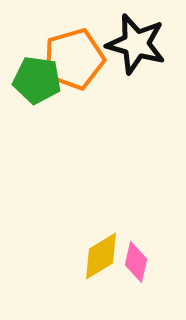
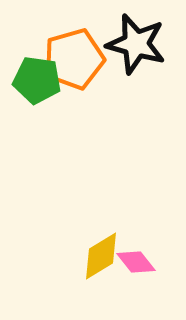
pink diamond: rotated 51 degrees counterclockwise
